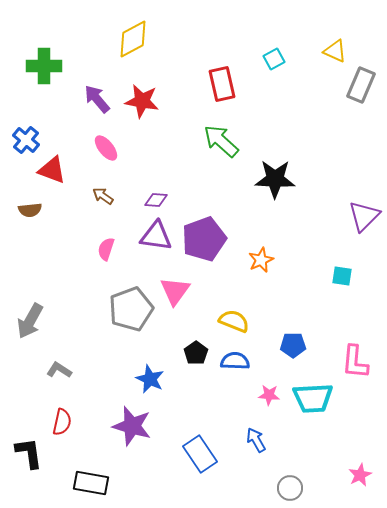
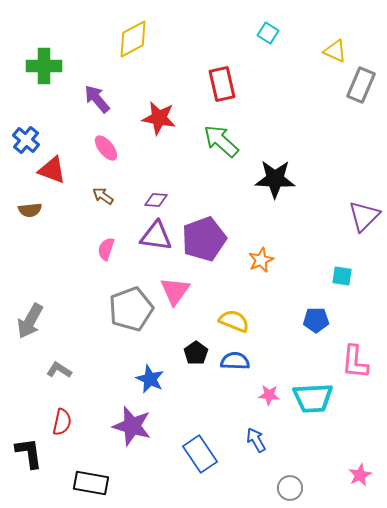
cyan square at (274, 59): moved 6 px left, 26 px up; rotated 30 degrees counterclockwise
red star at (142, 101): moved 17 px right, 17 px down
blue pentagon at (293, 345): moved 23 px right, 25 px up
